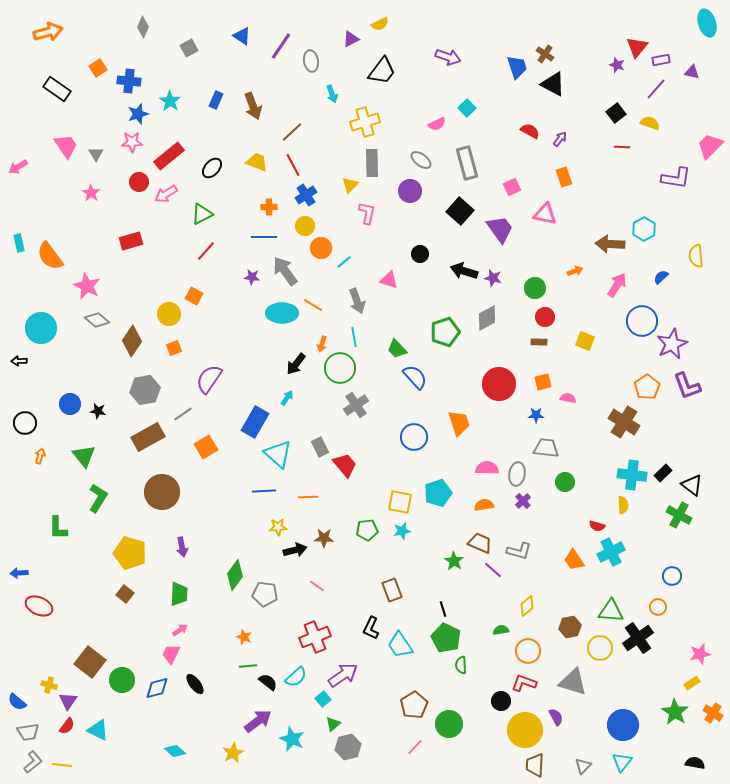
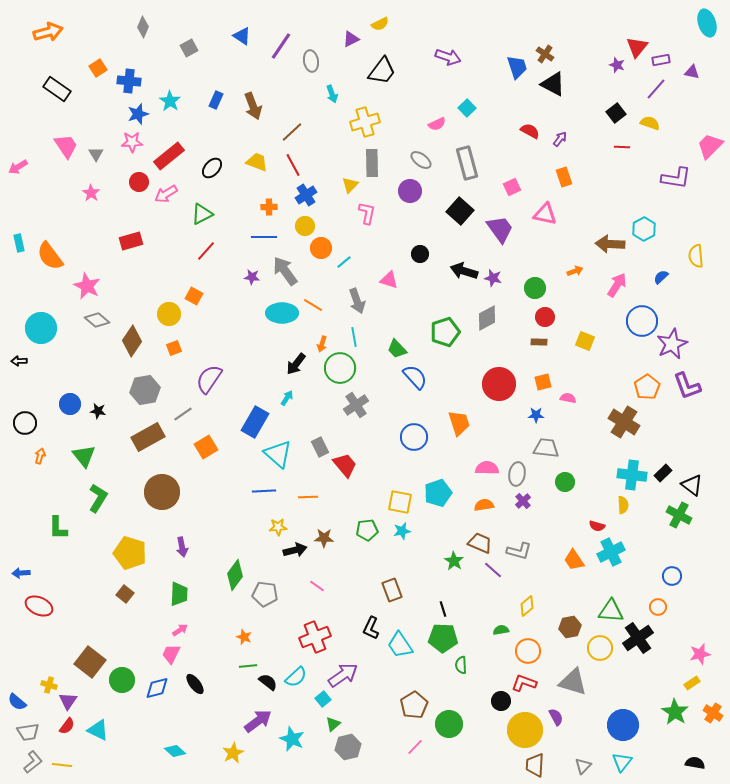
blue arrow at (19, 573): moved 2 px right
green pentagon at (446, 638): moved 3 px left; rotated 24 degrees counterclockwise
